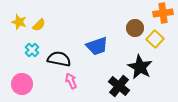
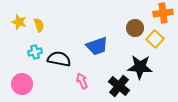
yellow semicircle: rotated 64 degrees counterclockwise
cyan cross: moved 3 px right, 2 px down; rotated 32 degrees clockwise
black star: rotated 25 degrees counterclockwise
pink arrow: moved 11 px right
